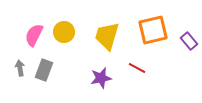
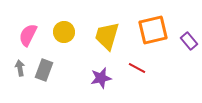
pink semicircle: moved 6 px left
